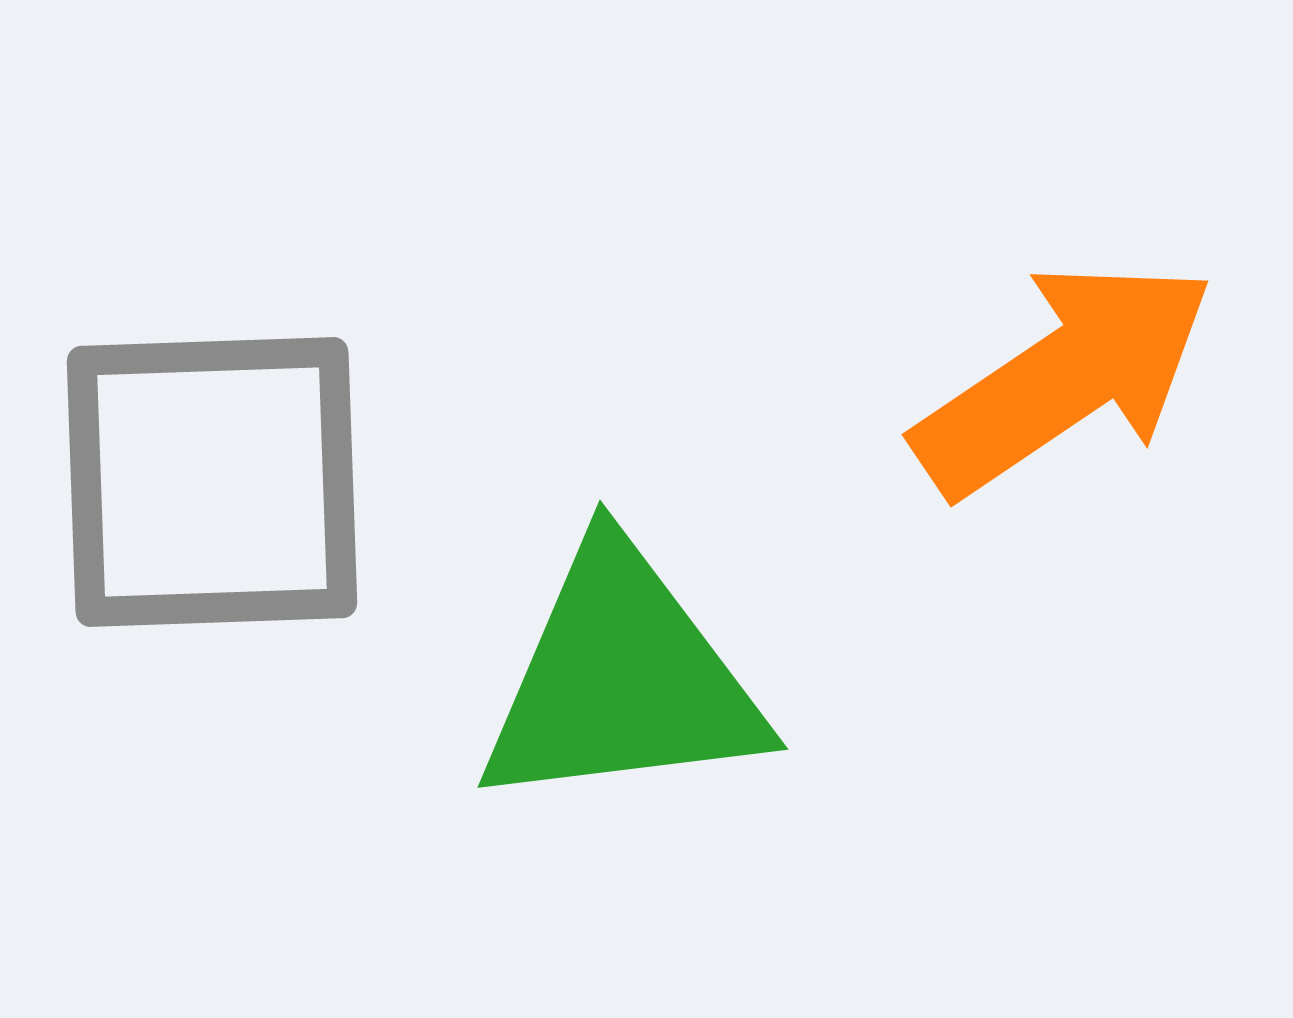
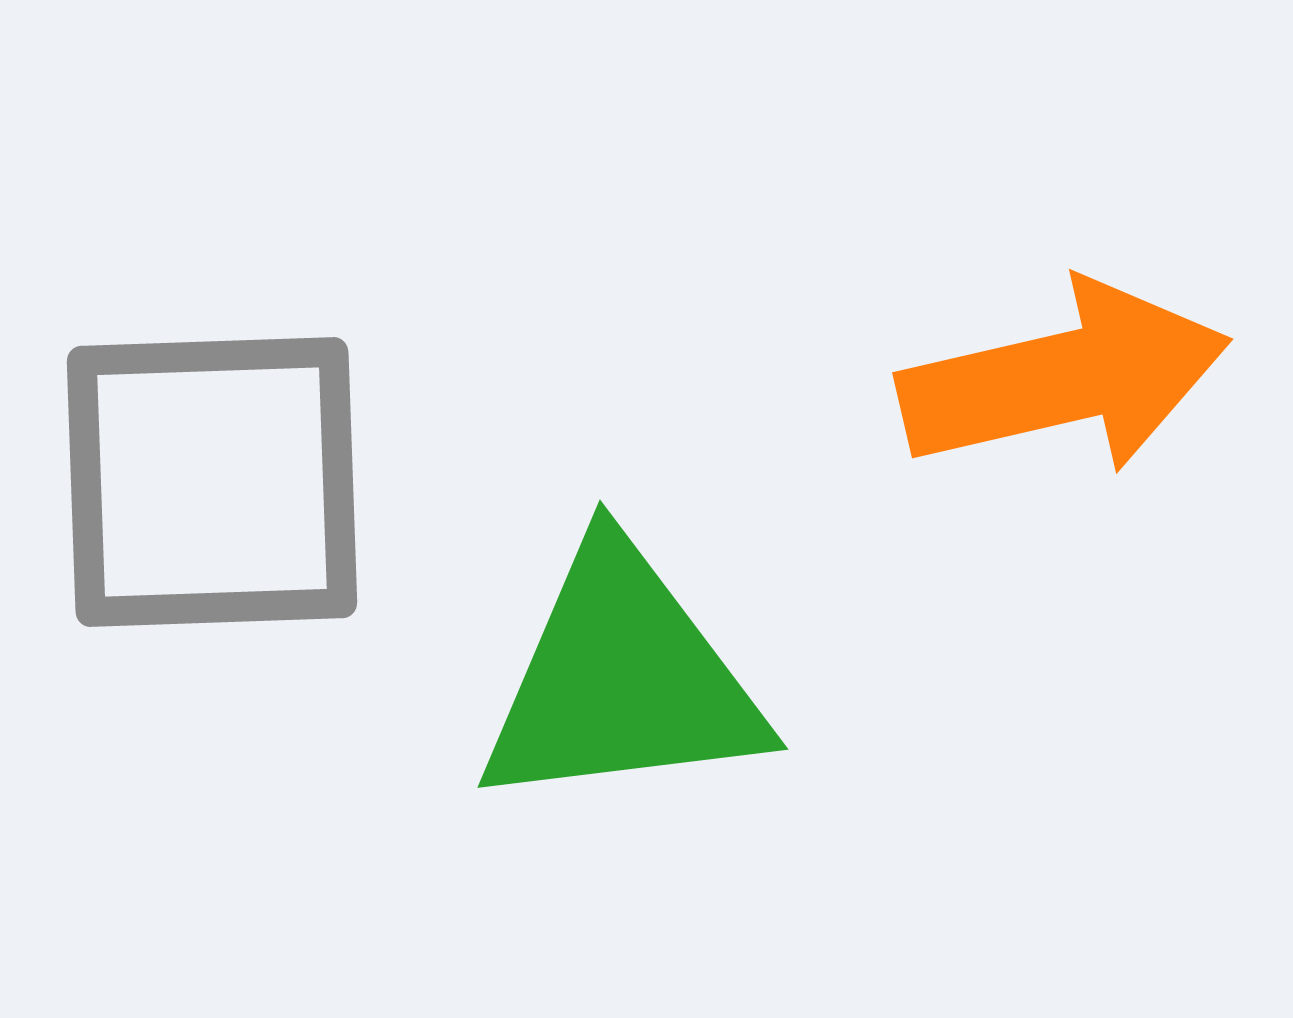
orange arrow: rotated 21 degrees clockwise
